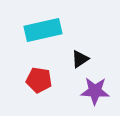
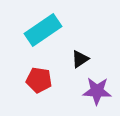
cyan rectangle: rotated 21 degrees counterclockwise
purple star: moved 2 px right
